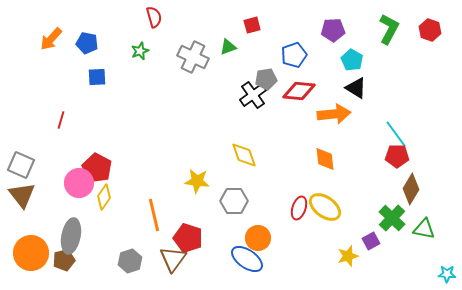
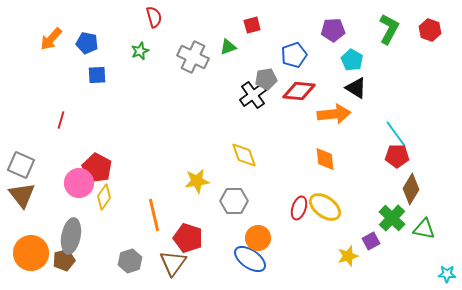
blue square at (97, 77): moved 2 px up
yellow star at (197, 181): rotated 15 degrees counterclockwise
brown triangle at (173, 259): moved 4 px down
blue ellipse at (247, 259): moved 3 px right
